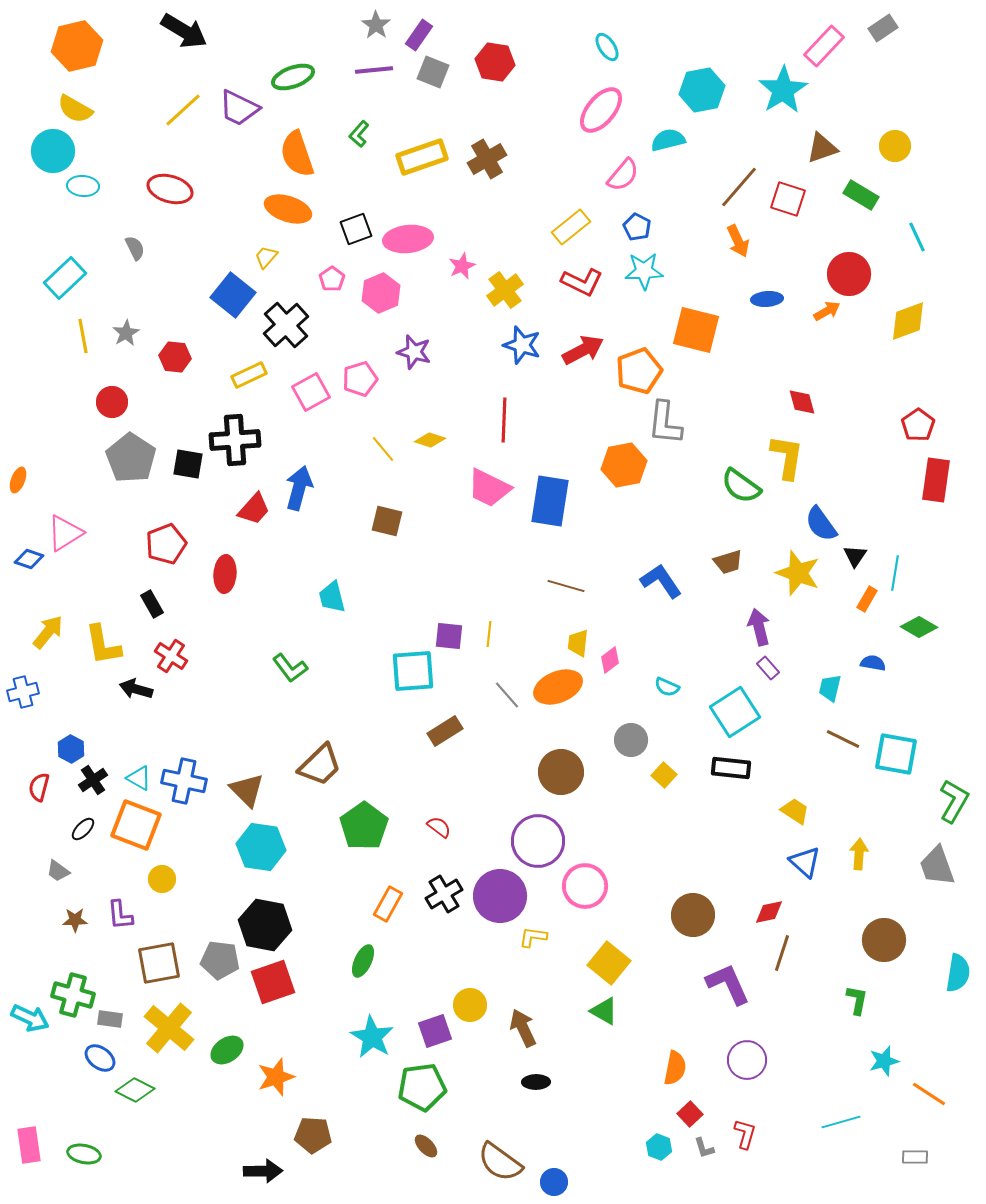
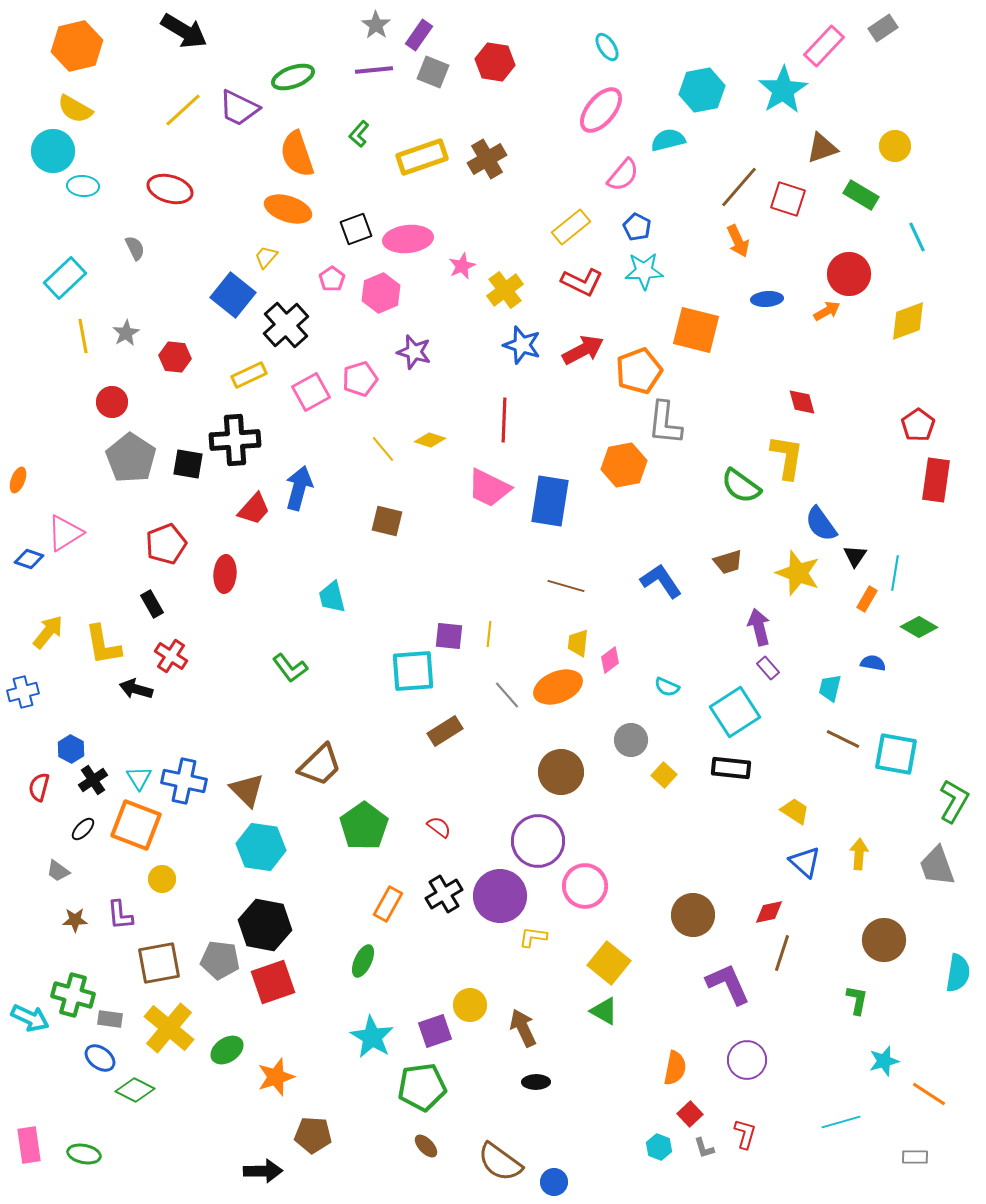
cyan triangle at (139, 778): rotated 28 degrees clockwise
